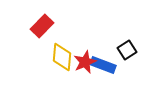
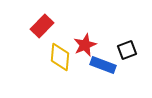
black square: rotated 12 degrees clockwise
yellow diamond: moved 2 px left
red star: moved 17 px up
